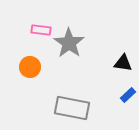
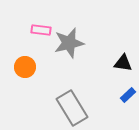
gray star: rotated 24 degrees clockwise
orange circle: moved 5 px left
gray rectangle: rotated 48 degrees clockwise
